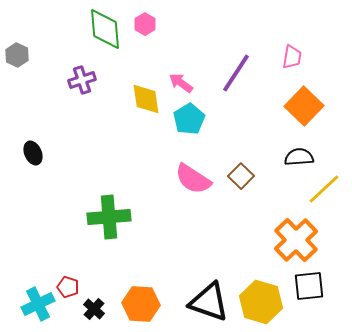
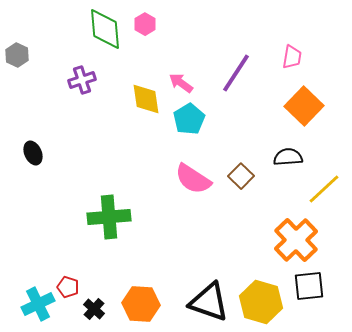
black semicircle: moved 11 px left
